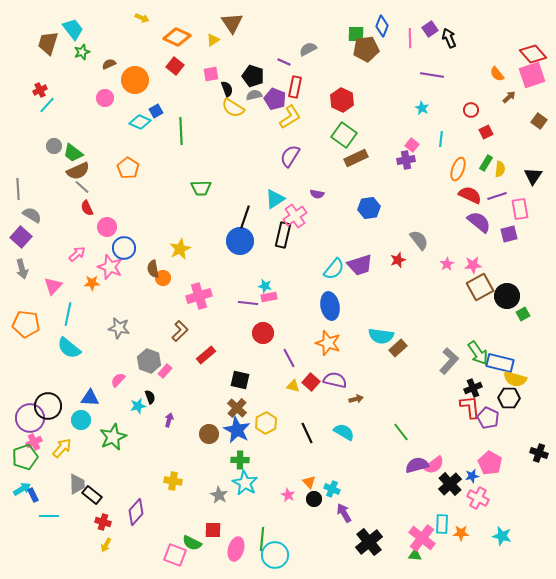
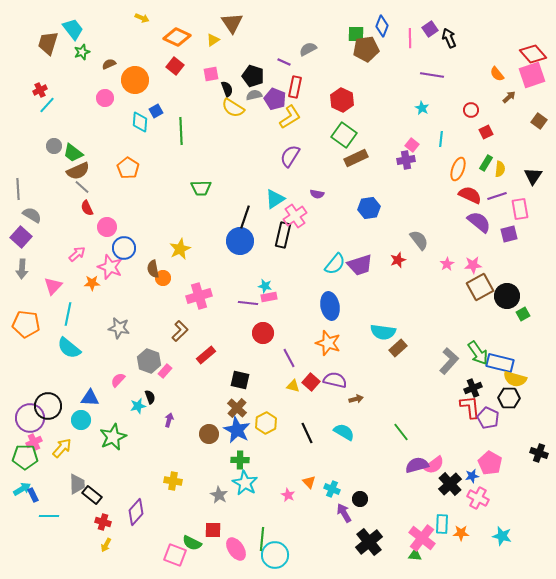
cyan diamond at (140, 122): rotated 70 degrees clockwise
gray arrow at (22, 269): rotated 18 degrees clockwise
cyan semicircle at (334, 269): moved 1 px right, 5 px up
cyan semicircle at (381, 336): moved 2 px right, 4 px up
green pentagon at (25, 457): rotated 20 degrees clockwise
black circle at (314, 499): moved 46 px right
pink ellipse at (236, 549): rotated 50 degrees counterclockwise
